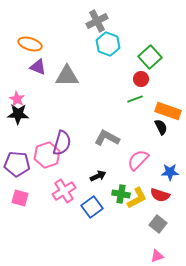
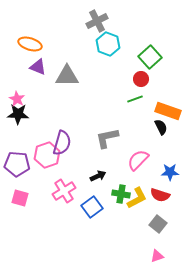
gray L-shape: rotated 40 degrees counterclockwise
